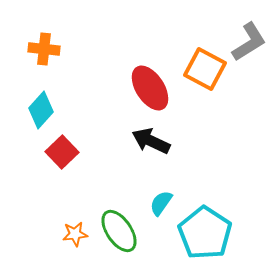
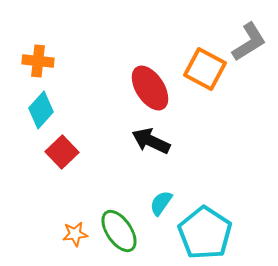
orange cross: moved 6 px left, 12 px down
